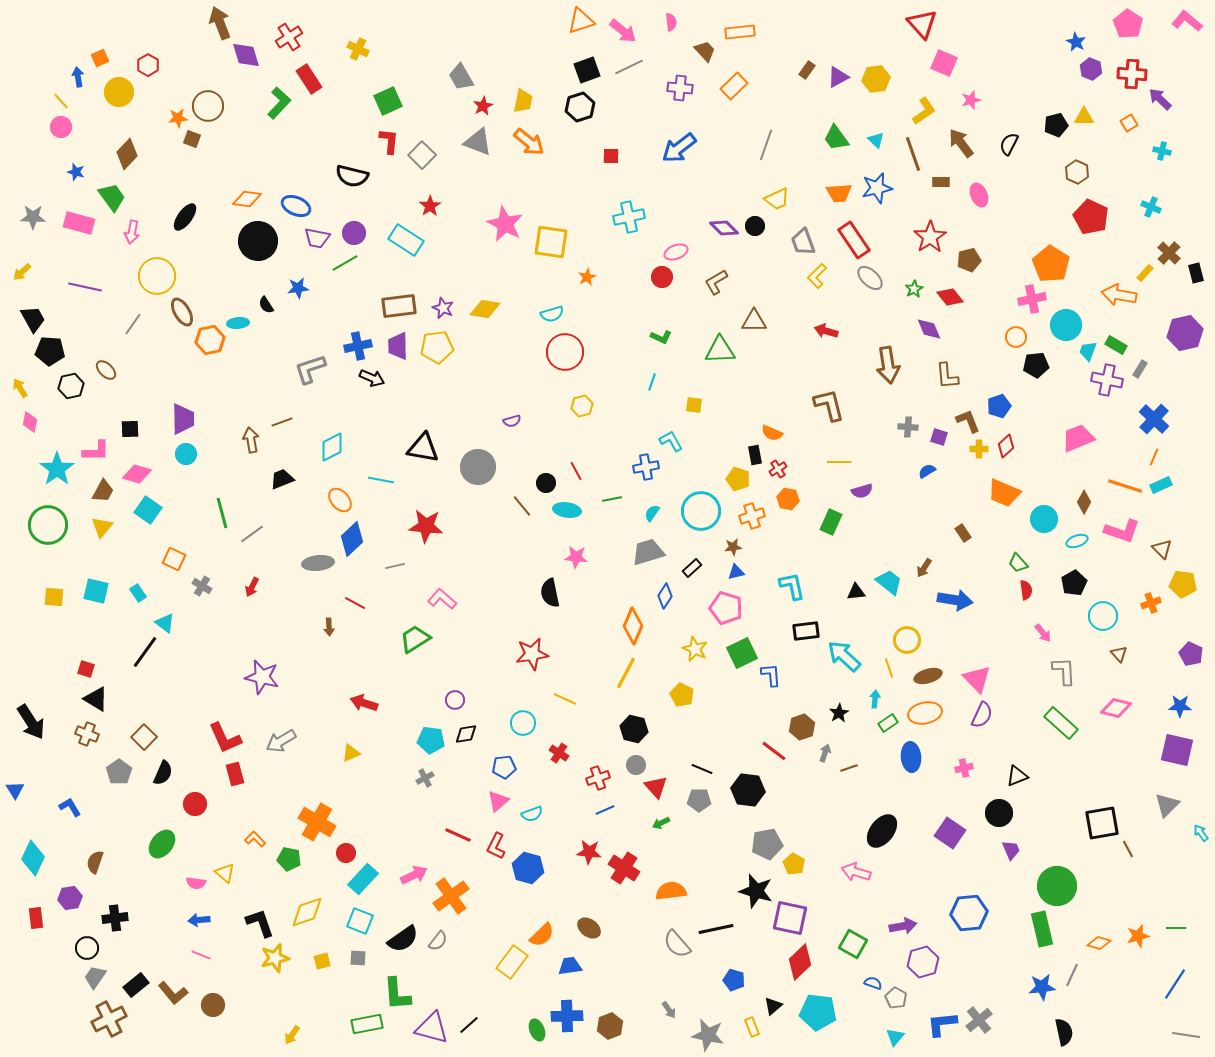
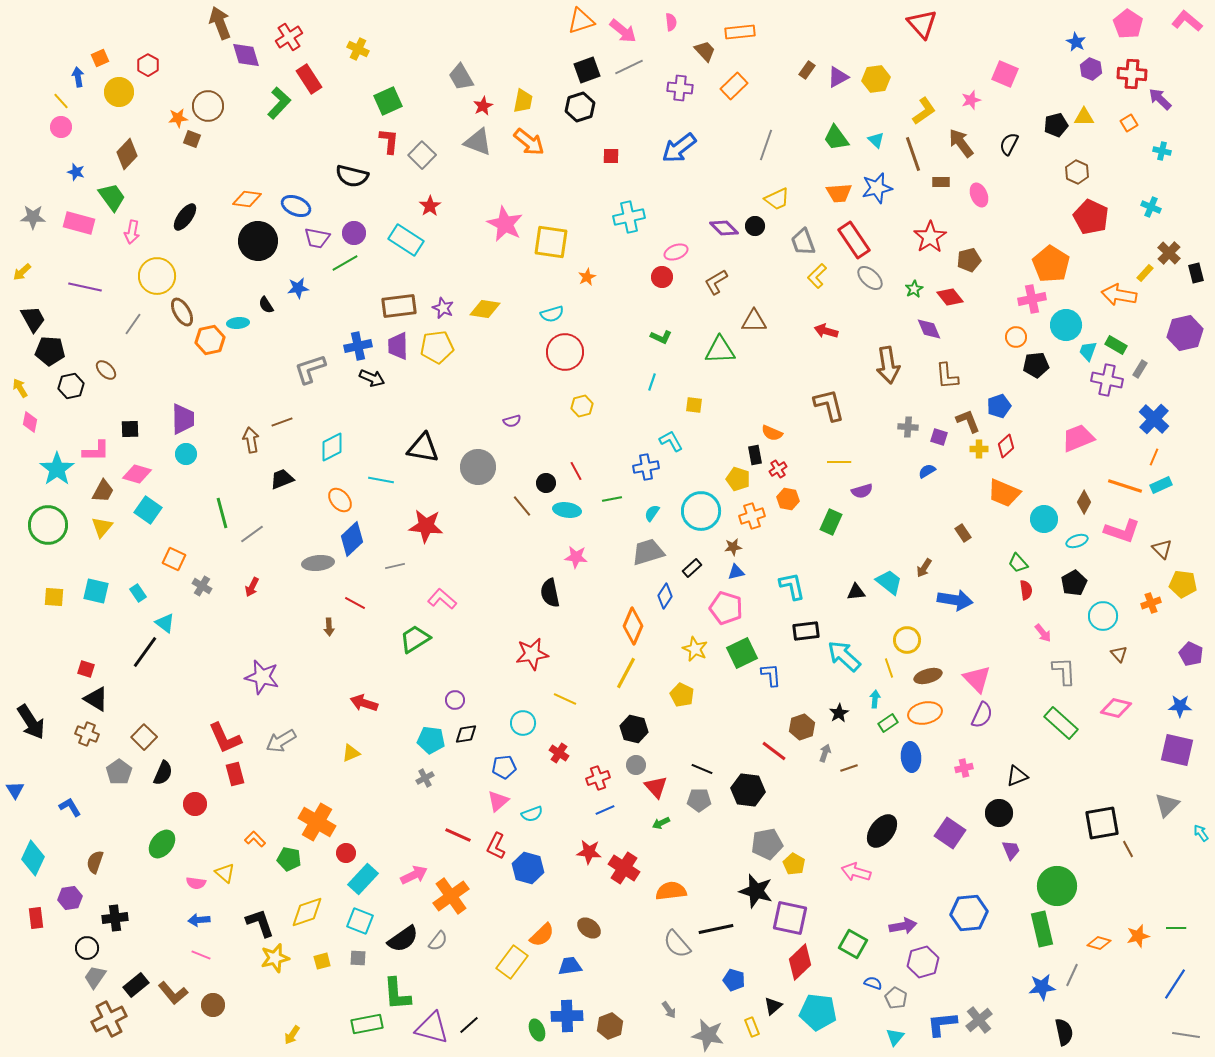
pink square at (944, 63): moved 61 px right, 11 px down
